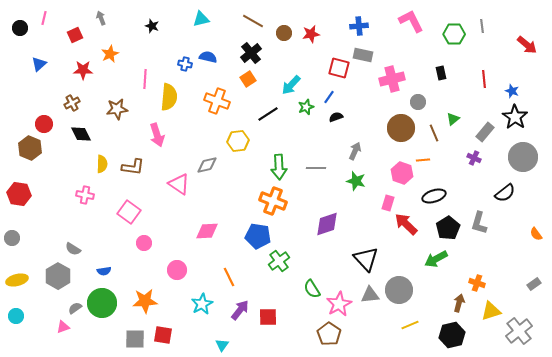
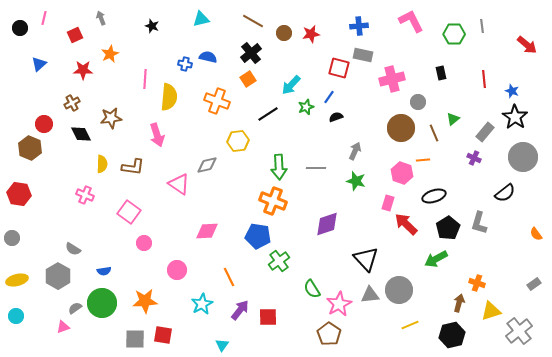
brown star at (117, 109): moved 6 px left, 9 px down
pink cross at (85, 195): rotated 12 degrees clockwise
